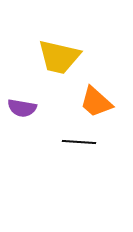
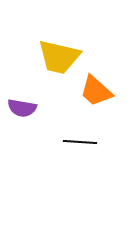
orange trapezoid: moved 11 px up
black line: moved 1 px right
